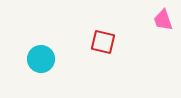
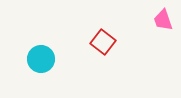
red square: rotated 25 degrees clockwise
